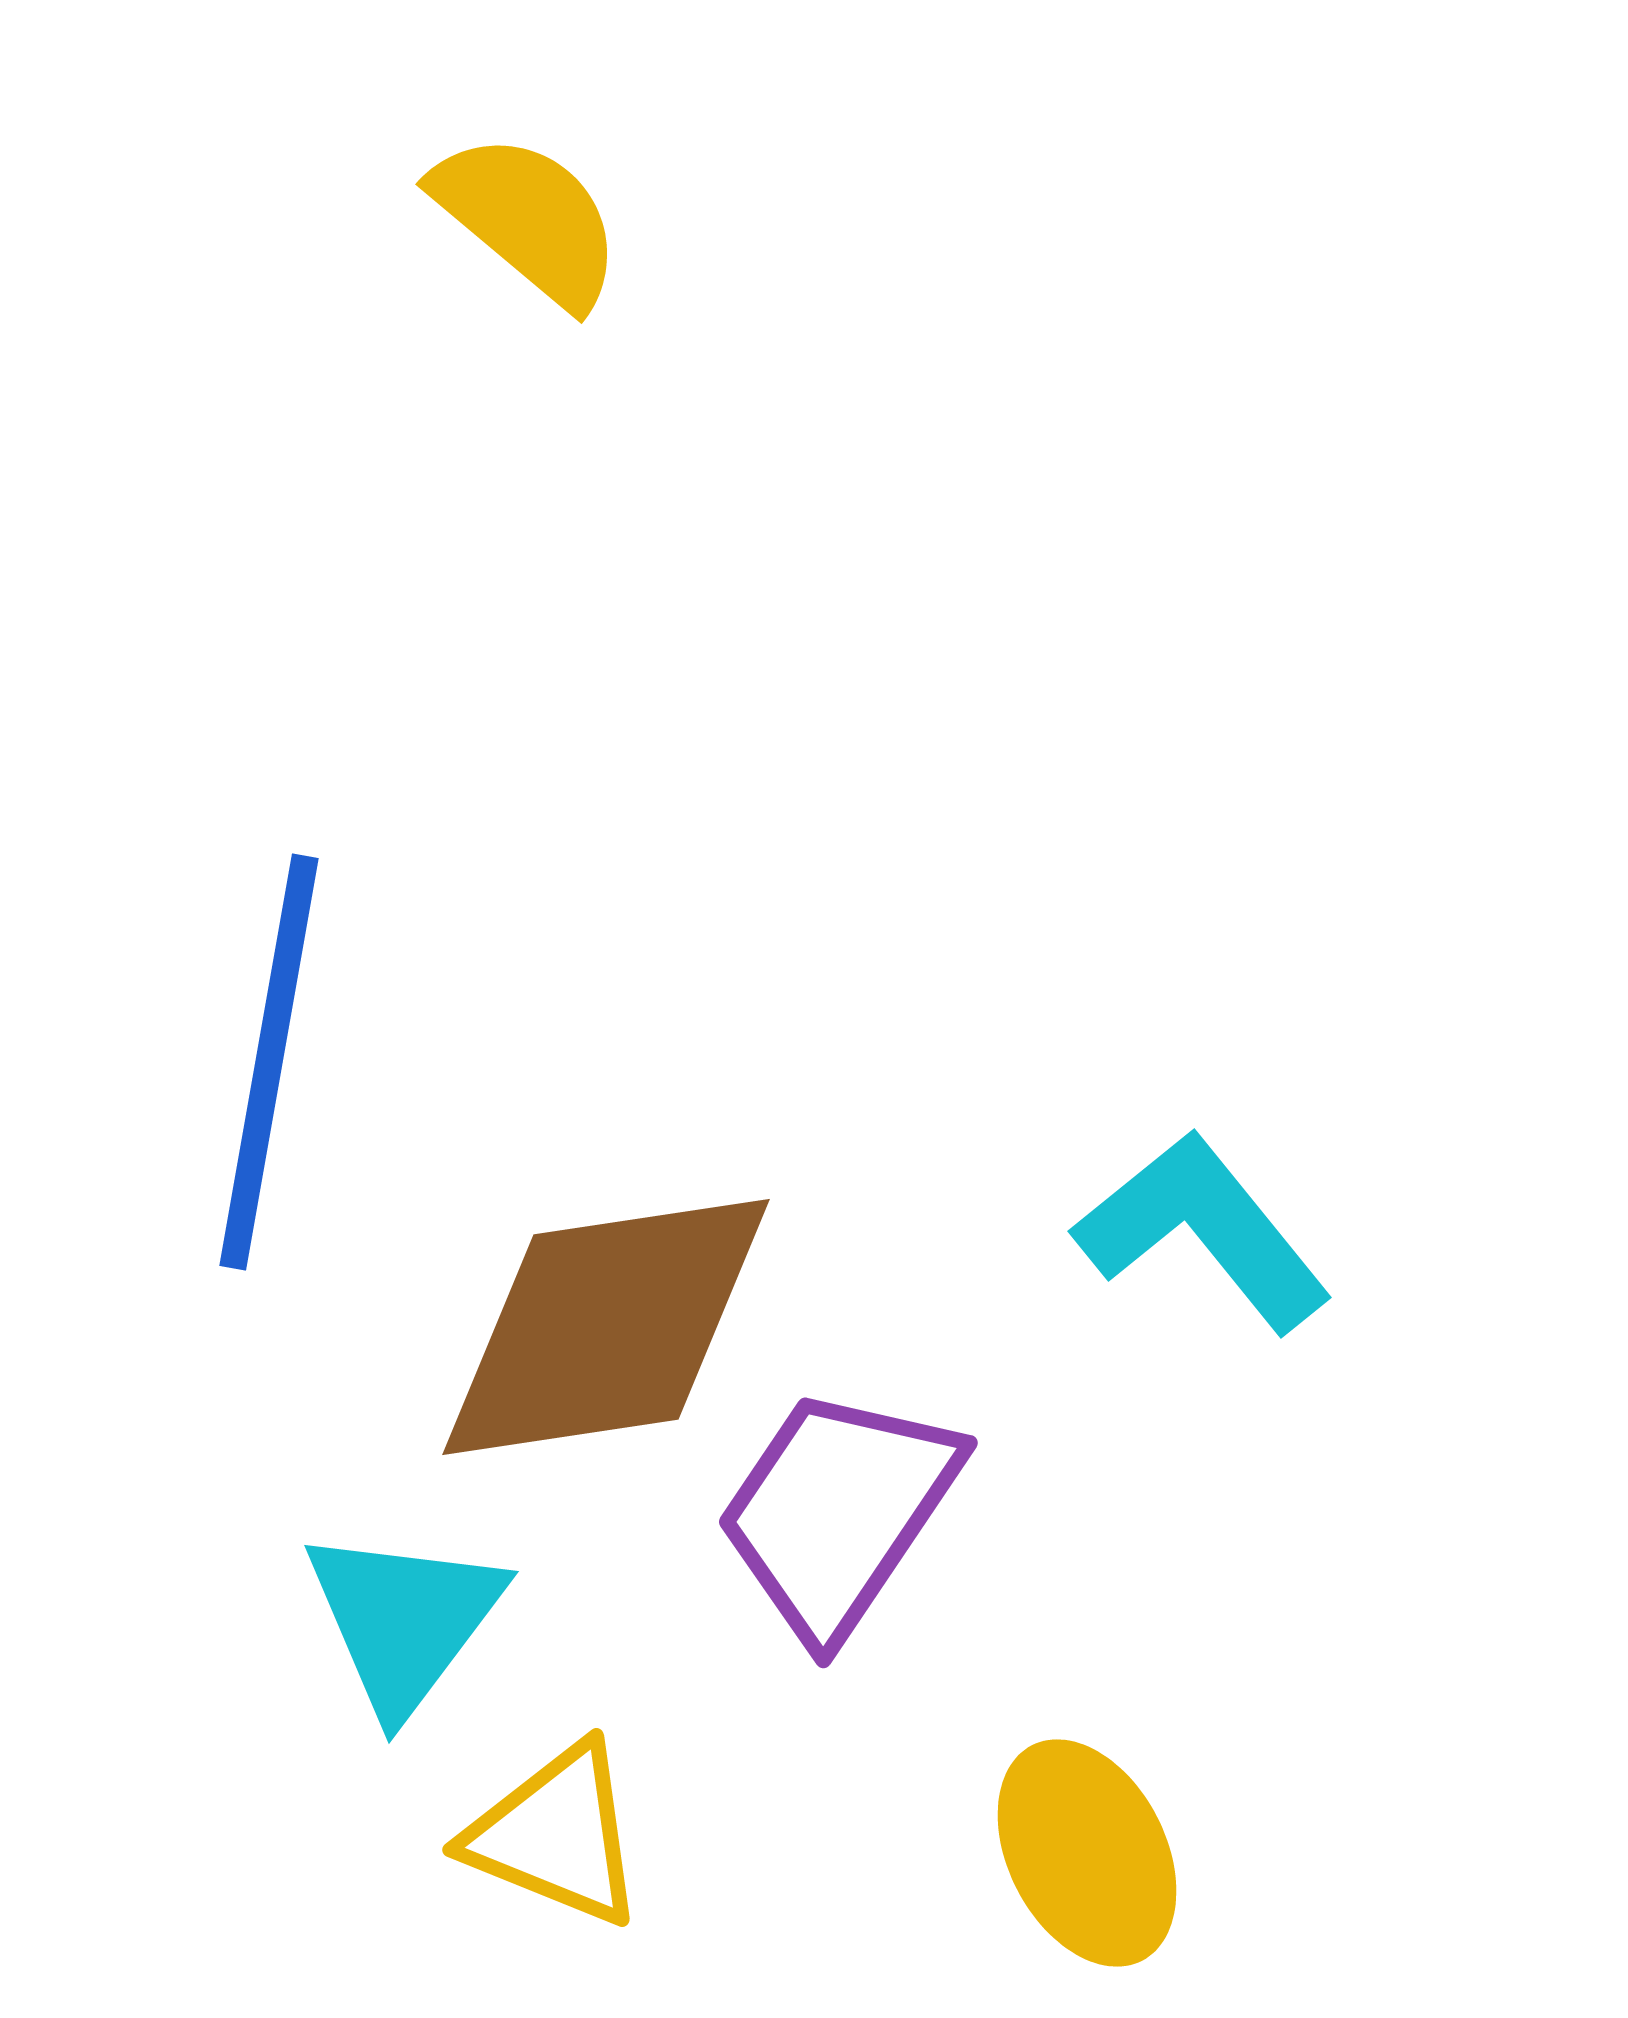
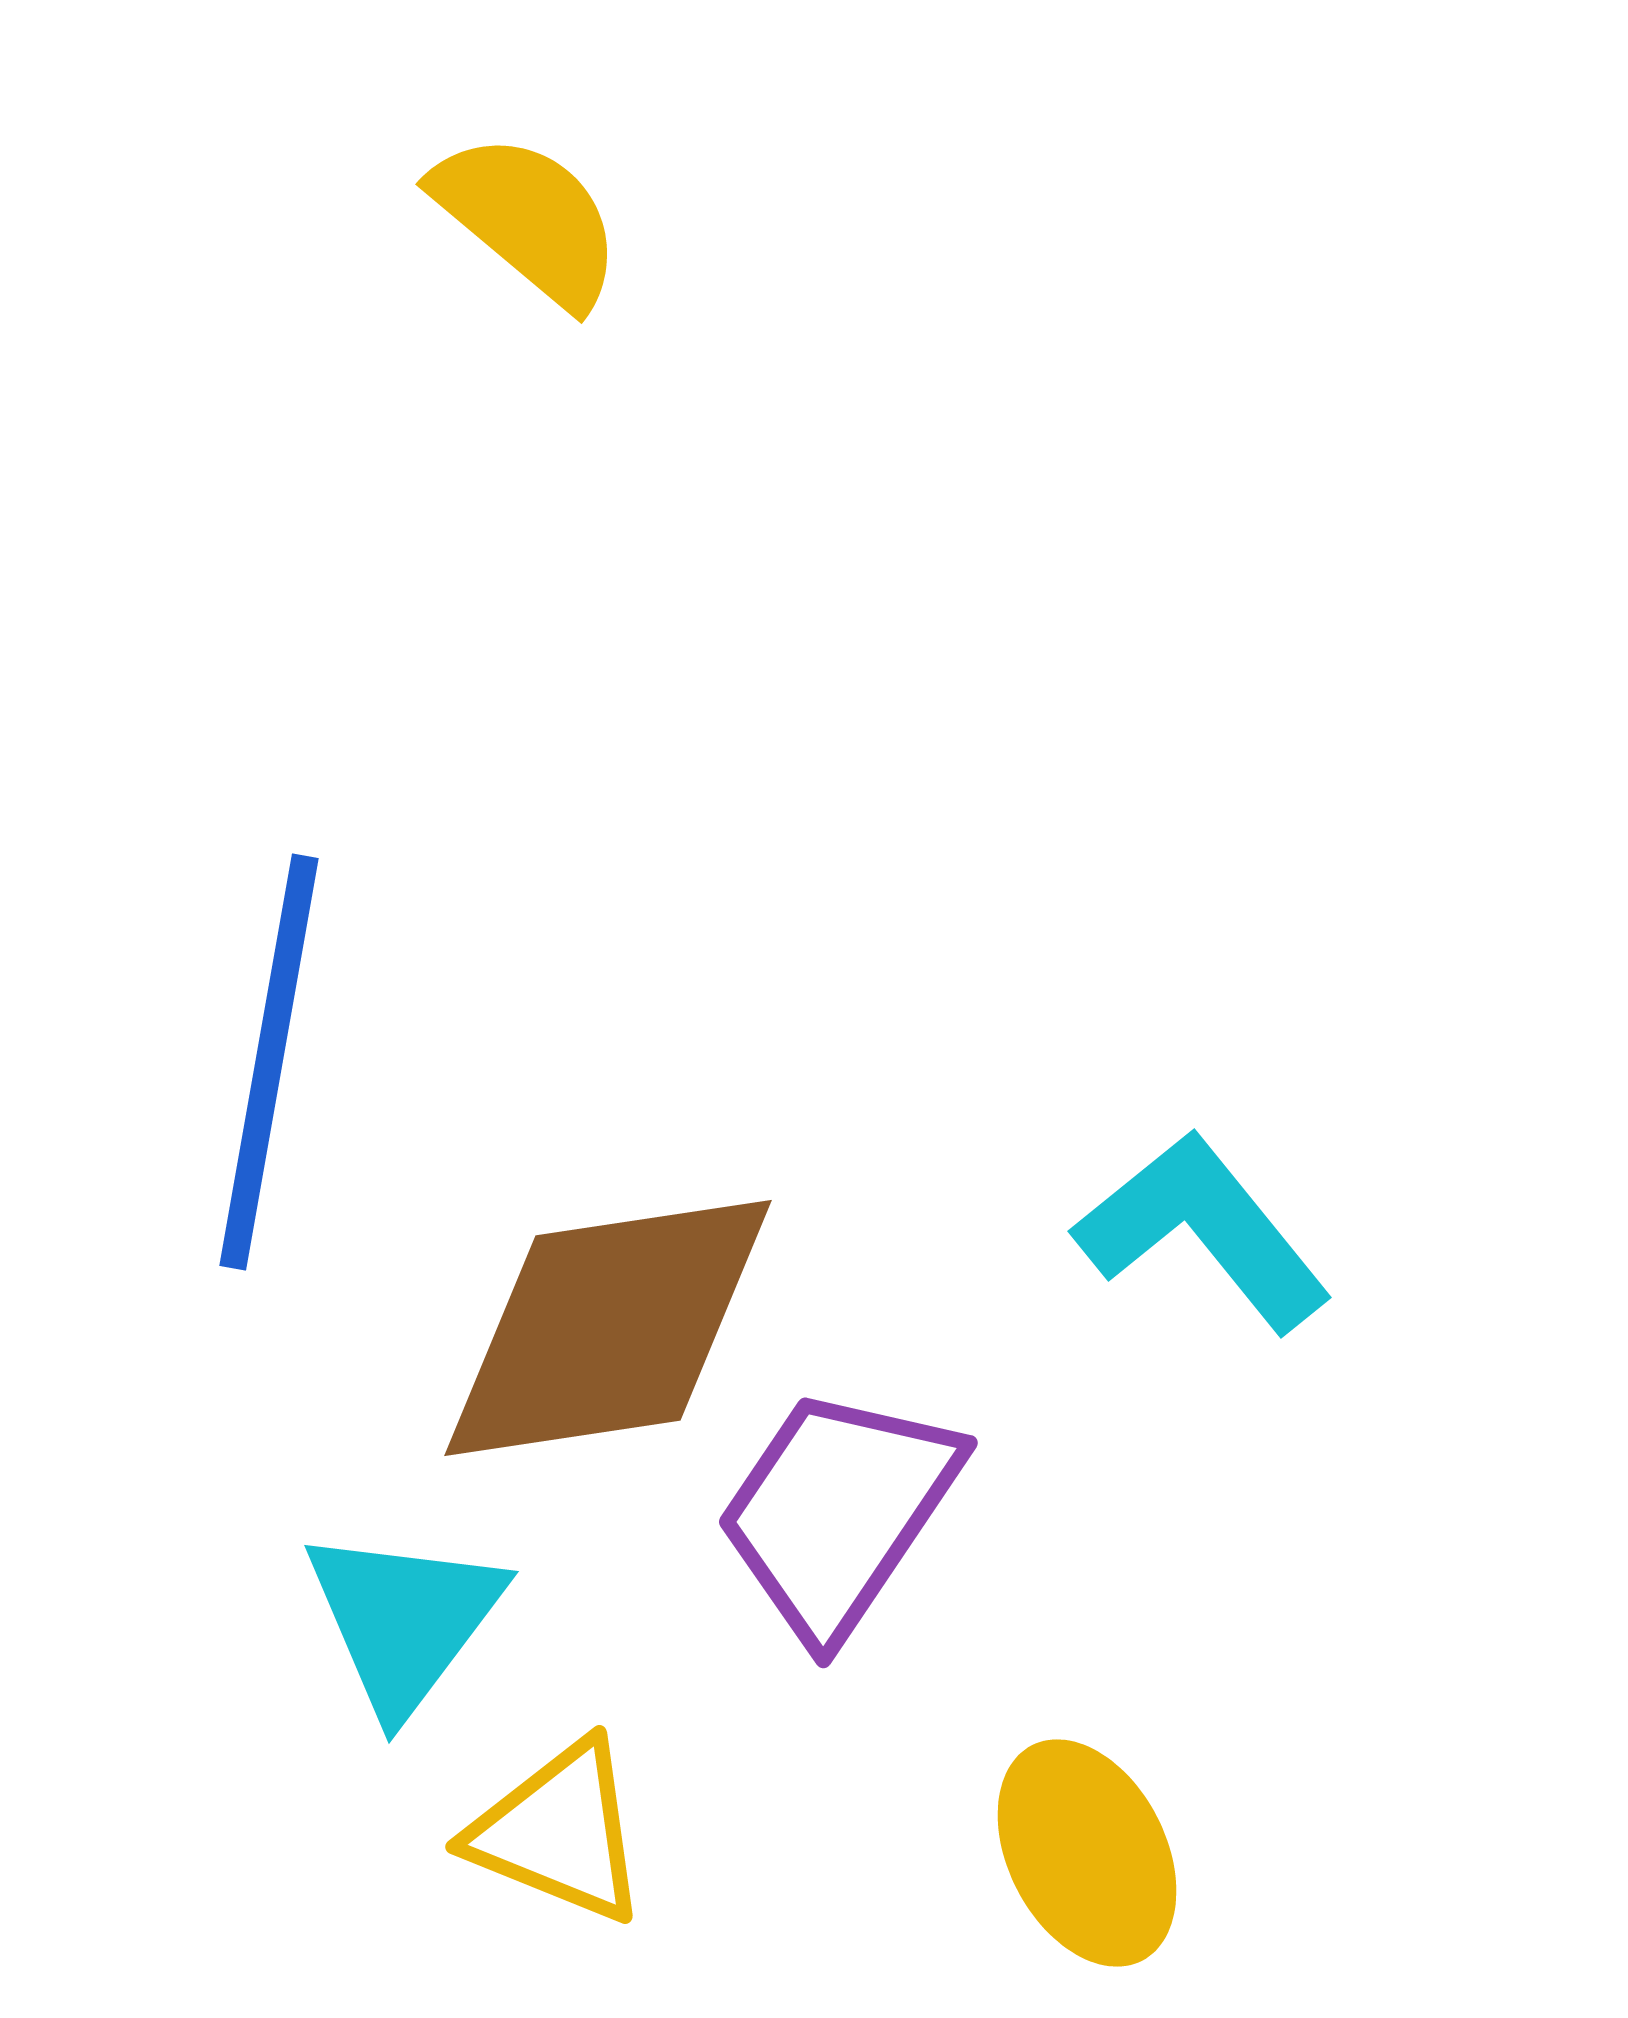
brown diamond: moved 2 px right, 1 px down
yellow triangle: moved 3 px right, 3 px up
